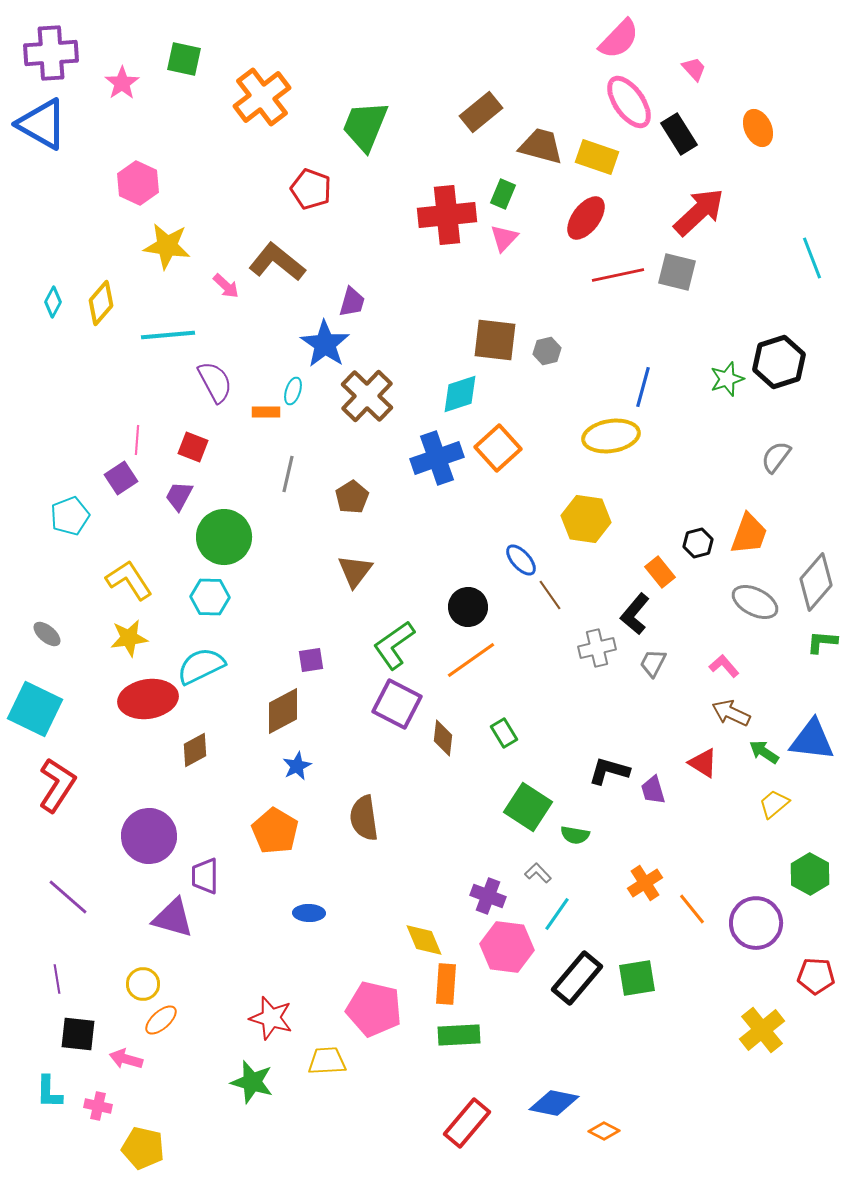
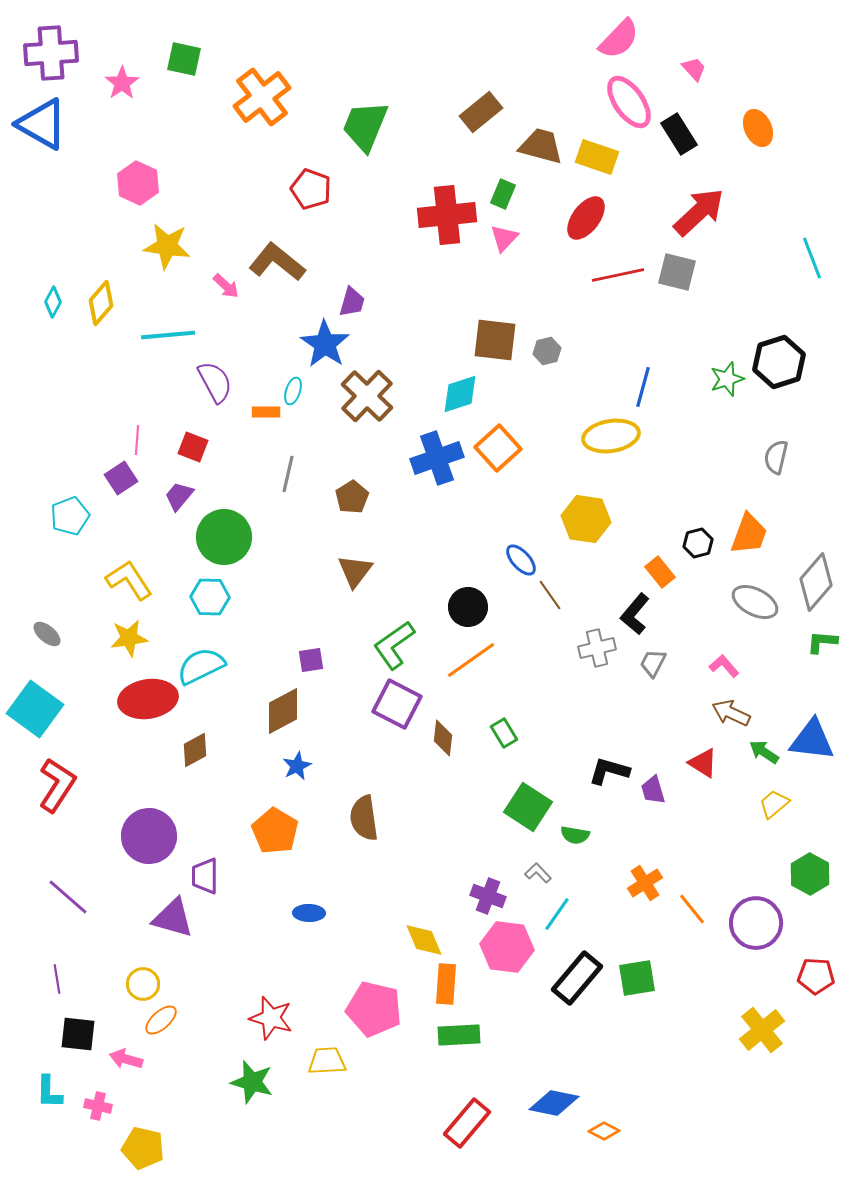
gray semicircle at (776, 457): rotated 24 degrees counterclockwise
purple trapezoid at (179, 496): rotated 12 degrees clockwise
cyan square at (35, 709): rotated 10 degrees clockwise
